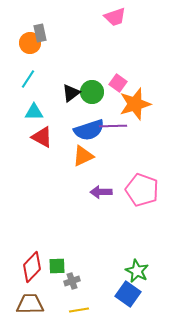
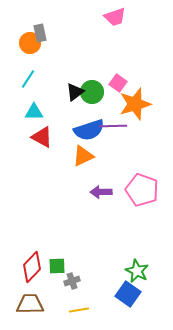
black triangle: moved 4 px right, 1 px up
